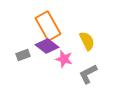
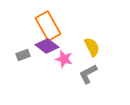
yellow semicircle: moved 5 px right, 6 px down
